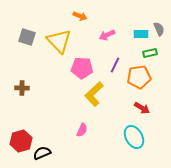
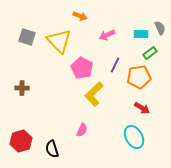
gray semicircle: moved 1 px right, 1 px up
green rectangle: rotated 24 degrees counterclockwise
pink pentagon: rotated 25 degrees clockwise
black semicircle: moved 10 px right, 4 px up; rotated 84 degrees counterclockwise
